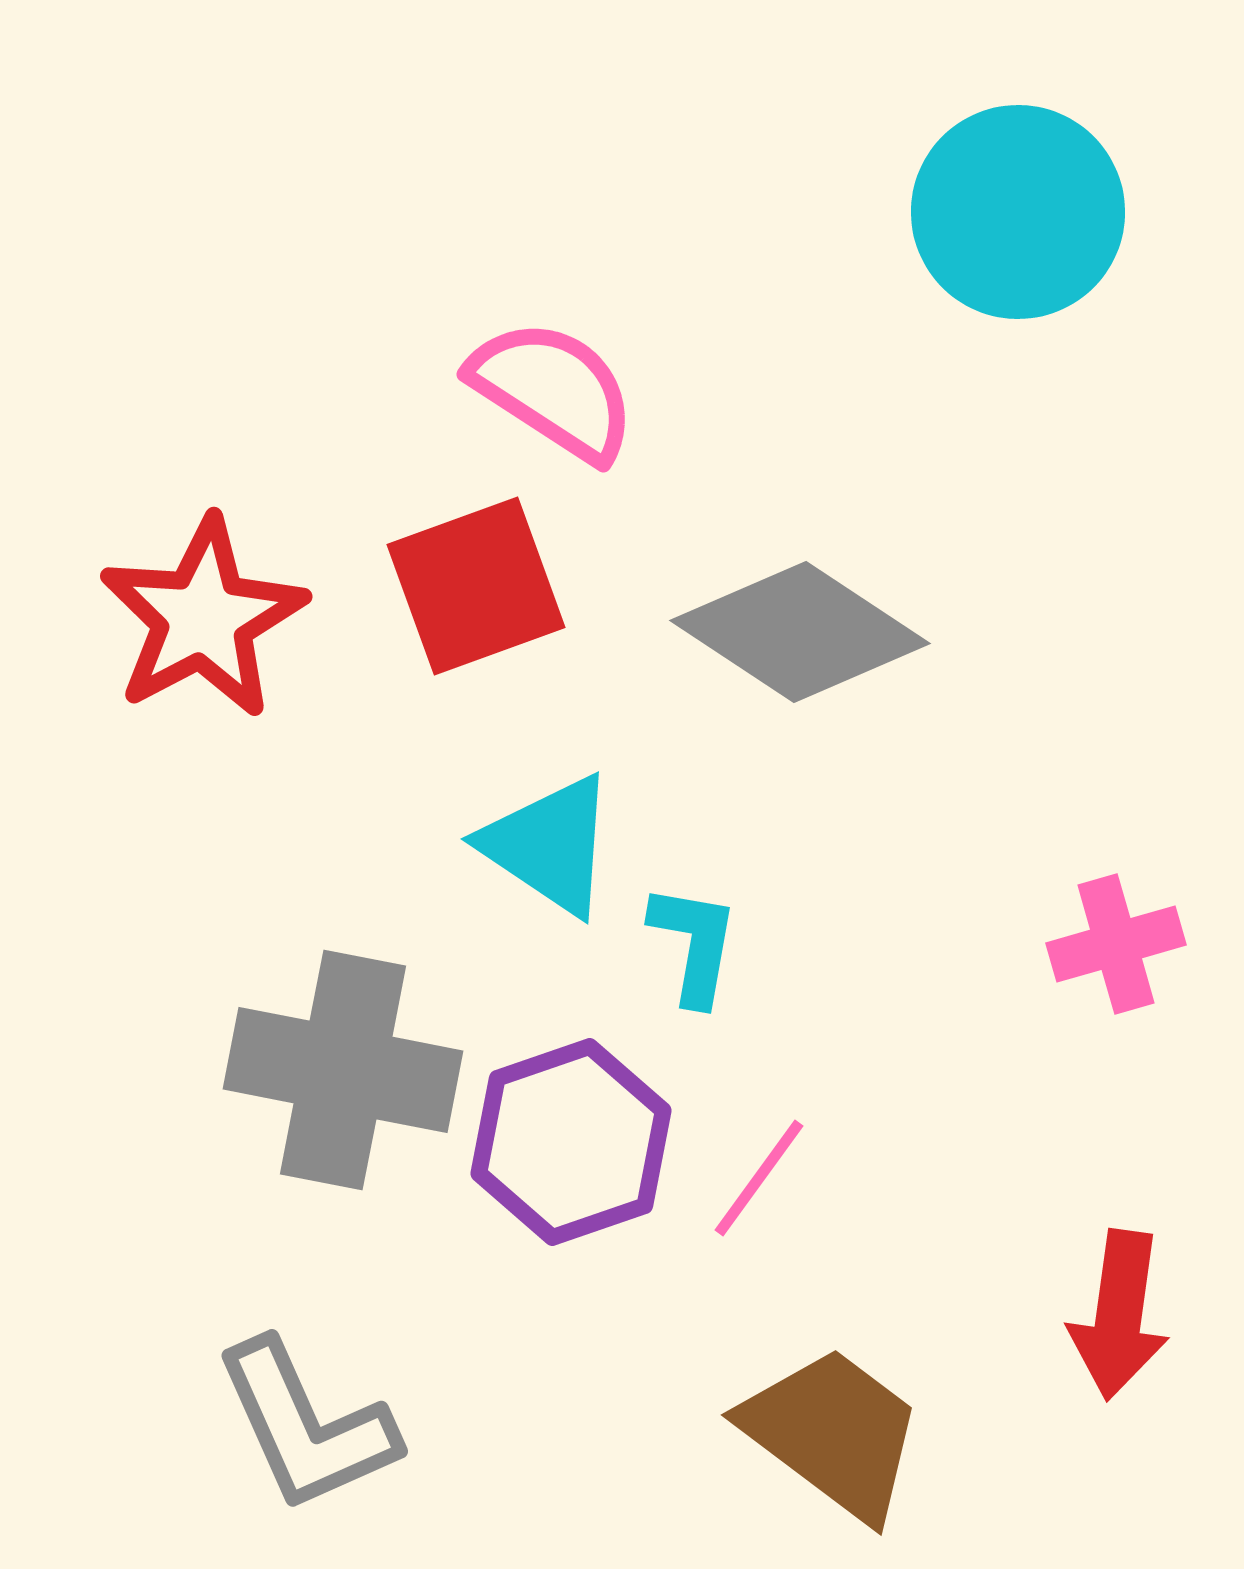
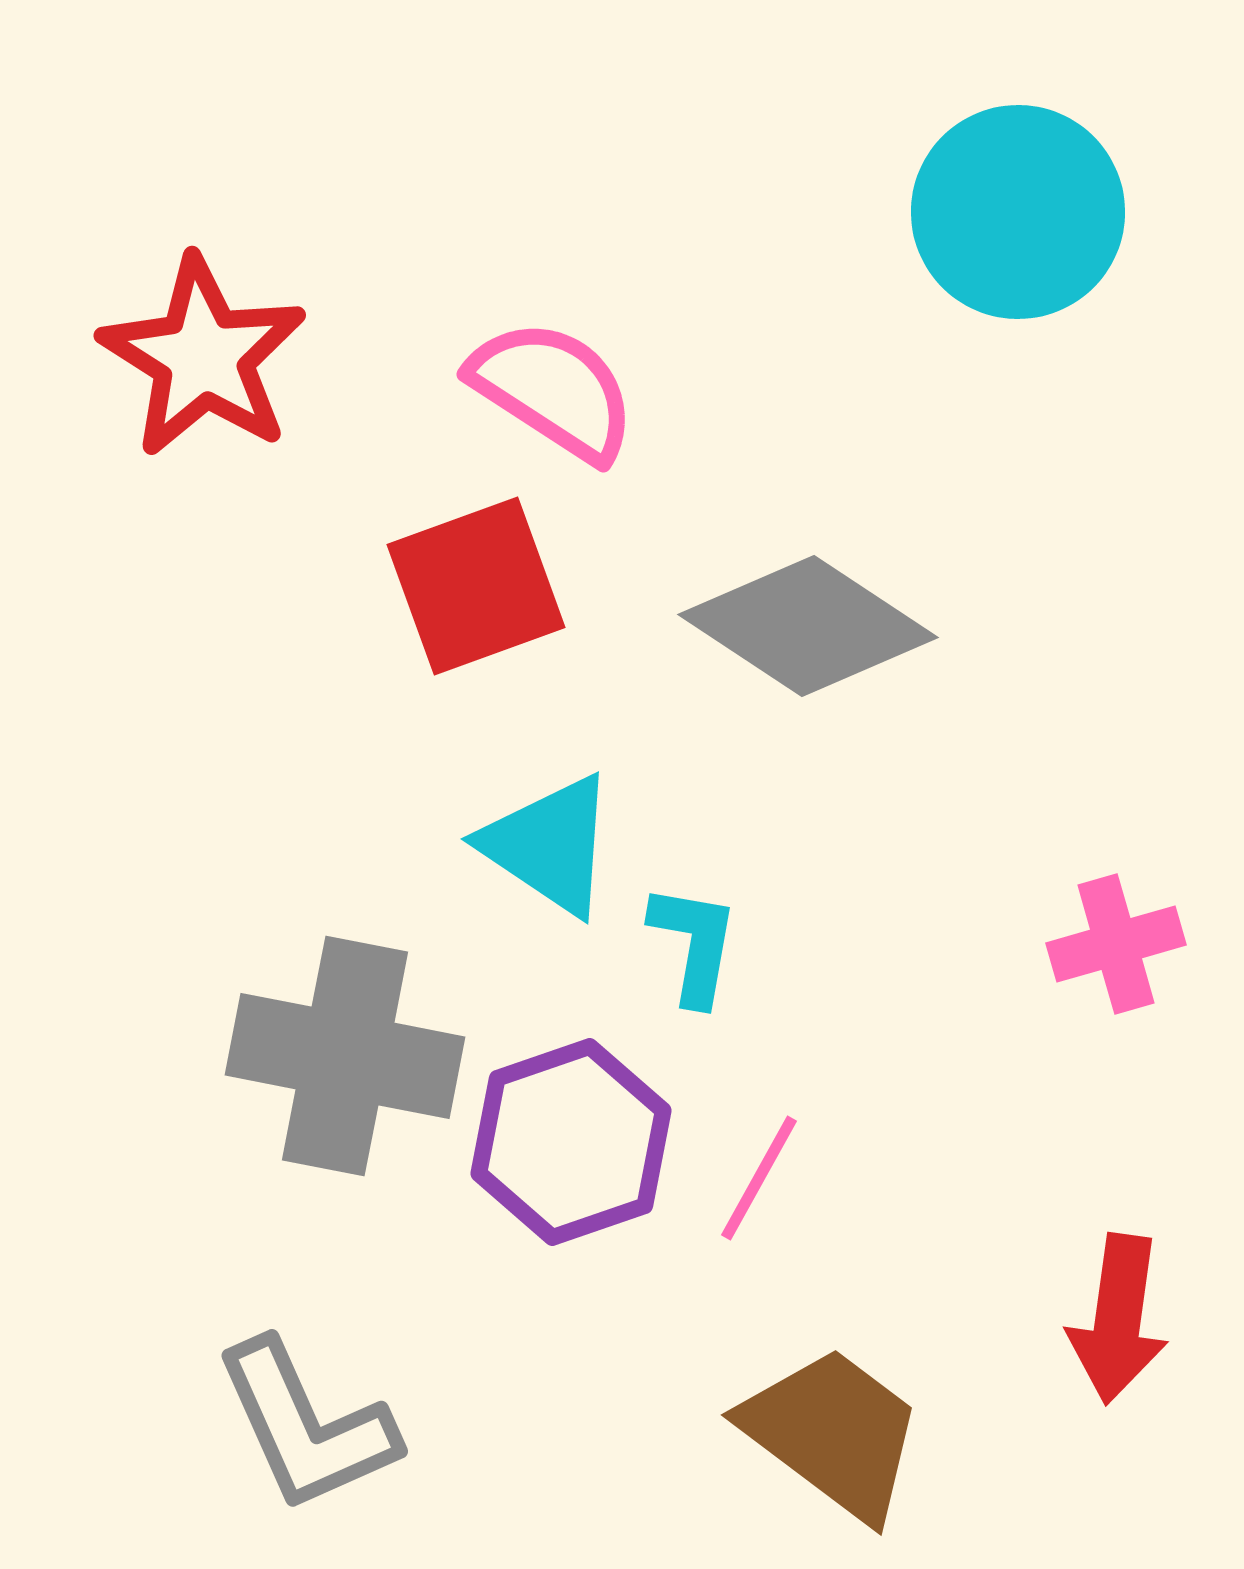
red star: moved 261 px up; rotated 12 degrees counterclockwise
gray diamond: moved 8 px right, 6 px up
gray cross: moved 2 px right, 14 px up
pink line: rotated 7 degrees counterclockwise
red arrow: moved 1 px left, 4 px down
